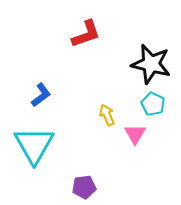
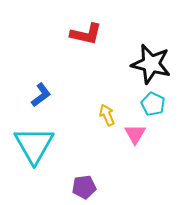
red L-shape: rotated 32 degrees clockwise
